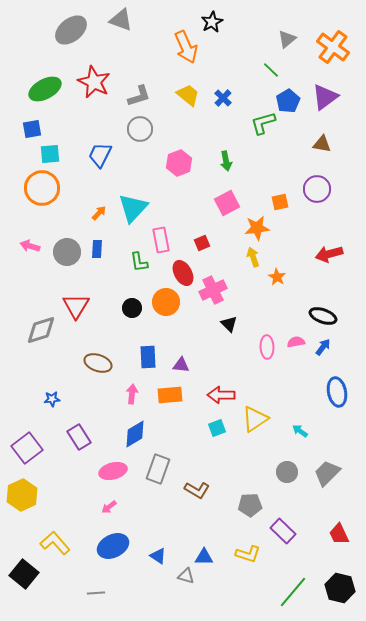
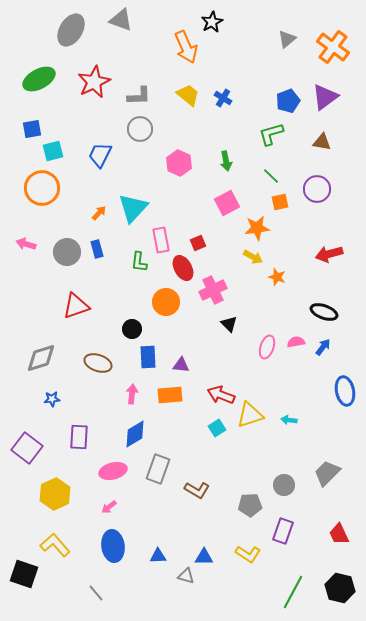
gray ellipse at (71, 30): rotated 20 degrees counterclockwise
green line at (271, 70): moved 106 px down
red star at (94, 82): rotated 20 degrees clockwise
green ellipse at (45, 89): moved 6 px left, 10 px up
gray L-shape at (139, 96): rotated 15 degrees clockwise
blue cross at (223, 98): rotated 12 degrees counterclockwise
blue pentagon at (288, 101): rotated 10 degrees clockwise
green L-shape at (263, 123): moved 8 px right, 11 px down
brown triangle at (322, 144): moved 2 px up
cyan square at (50, 154): moved 3 px right, 3 px up; rotated 10 degrees counterclockwise
pink hexagon at (179, 163): rotated 15 degrees counterclockwise
red square at (202, 243): moved 4 px left
pink arrow at (30, 246): moved 4 px left, 2 px up
blue rectangle at (97, 249): rotated 18 degrees counterclockwise
yellow arrow at (253, 257): rotated 138 degrees clockwise
green L-shape at (139, 262): rotated 15 degrees clockwise
red ellipse at (183, 273): moved 5 px up
orange star at (277, 277): rotated 12 degrees counterclockwise
red triangle at (76, 306): rotated 40 degrees clockwise
black circle at (132, 308): moved 21 px down
black ellipse at (323, 316): moved 1 px right, 4 px up
gray diamond at (41, 330): moved 28 px down
pink ellipse at (267, 347): rotated 20 degrees clockwise
blue ellipse at (337, 392): moved 8 px right, 1 px up
red arrow at (221, 395): rotated 20 degrees clockwise
yellow triangle at (255, 419): moved 5 px left, 4 px up; rotated 16 degrees clockwise
cyan square at (217, 428): rotated 12 degrees counterclockwise
cyan arrow at (300, 431): moved 11 px left, 11 px up; rotated 28 degrees counterclockwise
purple rectangle at (79, 437): rotated 35 degrees clockwise
purple square at (27, 448): rotated 16 degrees counterclockwise
gray circle at (287, 472): moved 3 px left, 13 px down
yellow hexagon at (22, 495): moved 33 px right, 1 px up
purple rectangle at (283, 531): rotated 65 degrees clockwise
yellow L-shape at (55, 543): moved 2 px down
blue ellipse at (113, 546): rotated 72 degrees counterclockwise
yellow L-shape at (248, 554): rotated 15 degrees clockwise
blue triangle at (158, 556): rotated 36 degrees counterclockwise
black square at (24, 574): rotated 20 degrees counterclockwise
green line at (293, 592): rotated 12 degrees counterclockwise
gray line at (96, 593): rotated 54 degrees clockwise
